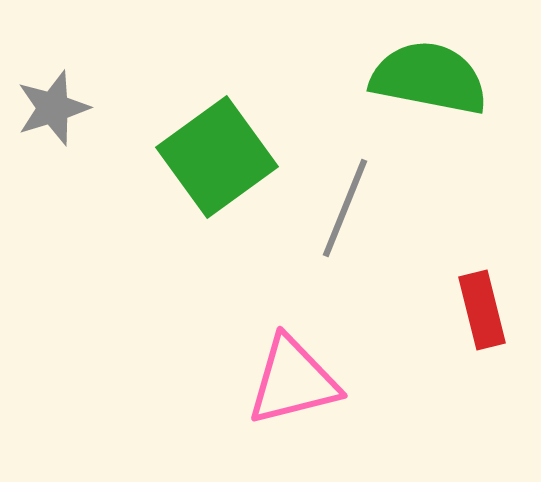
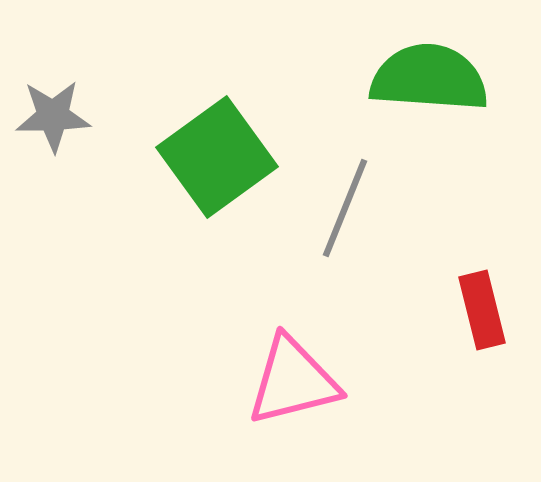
green semicircle: rotated 7 degrees counterclockwise
gray star: moved 8 px down; rotated 16 degrees clockwise
